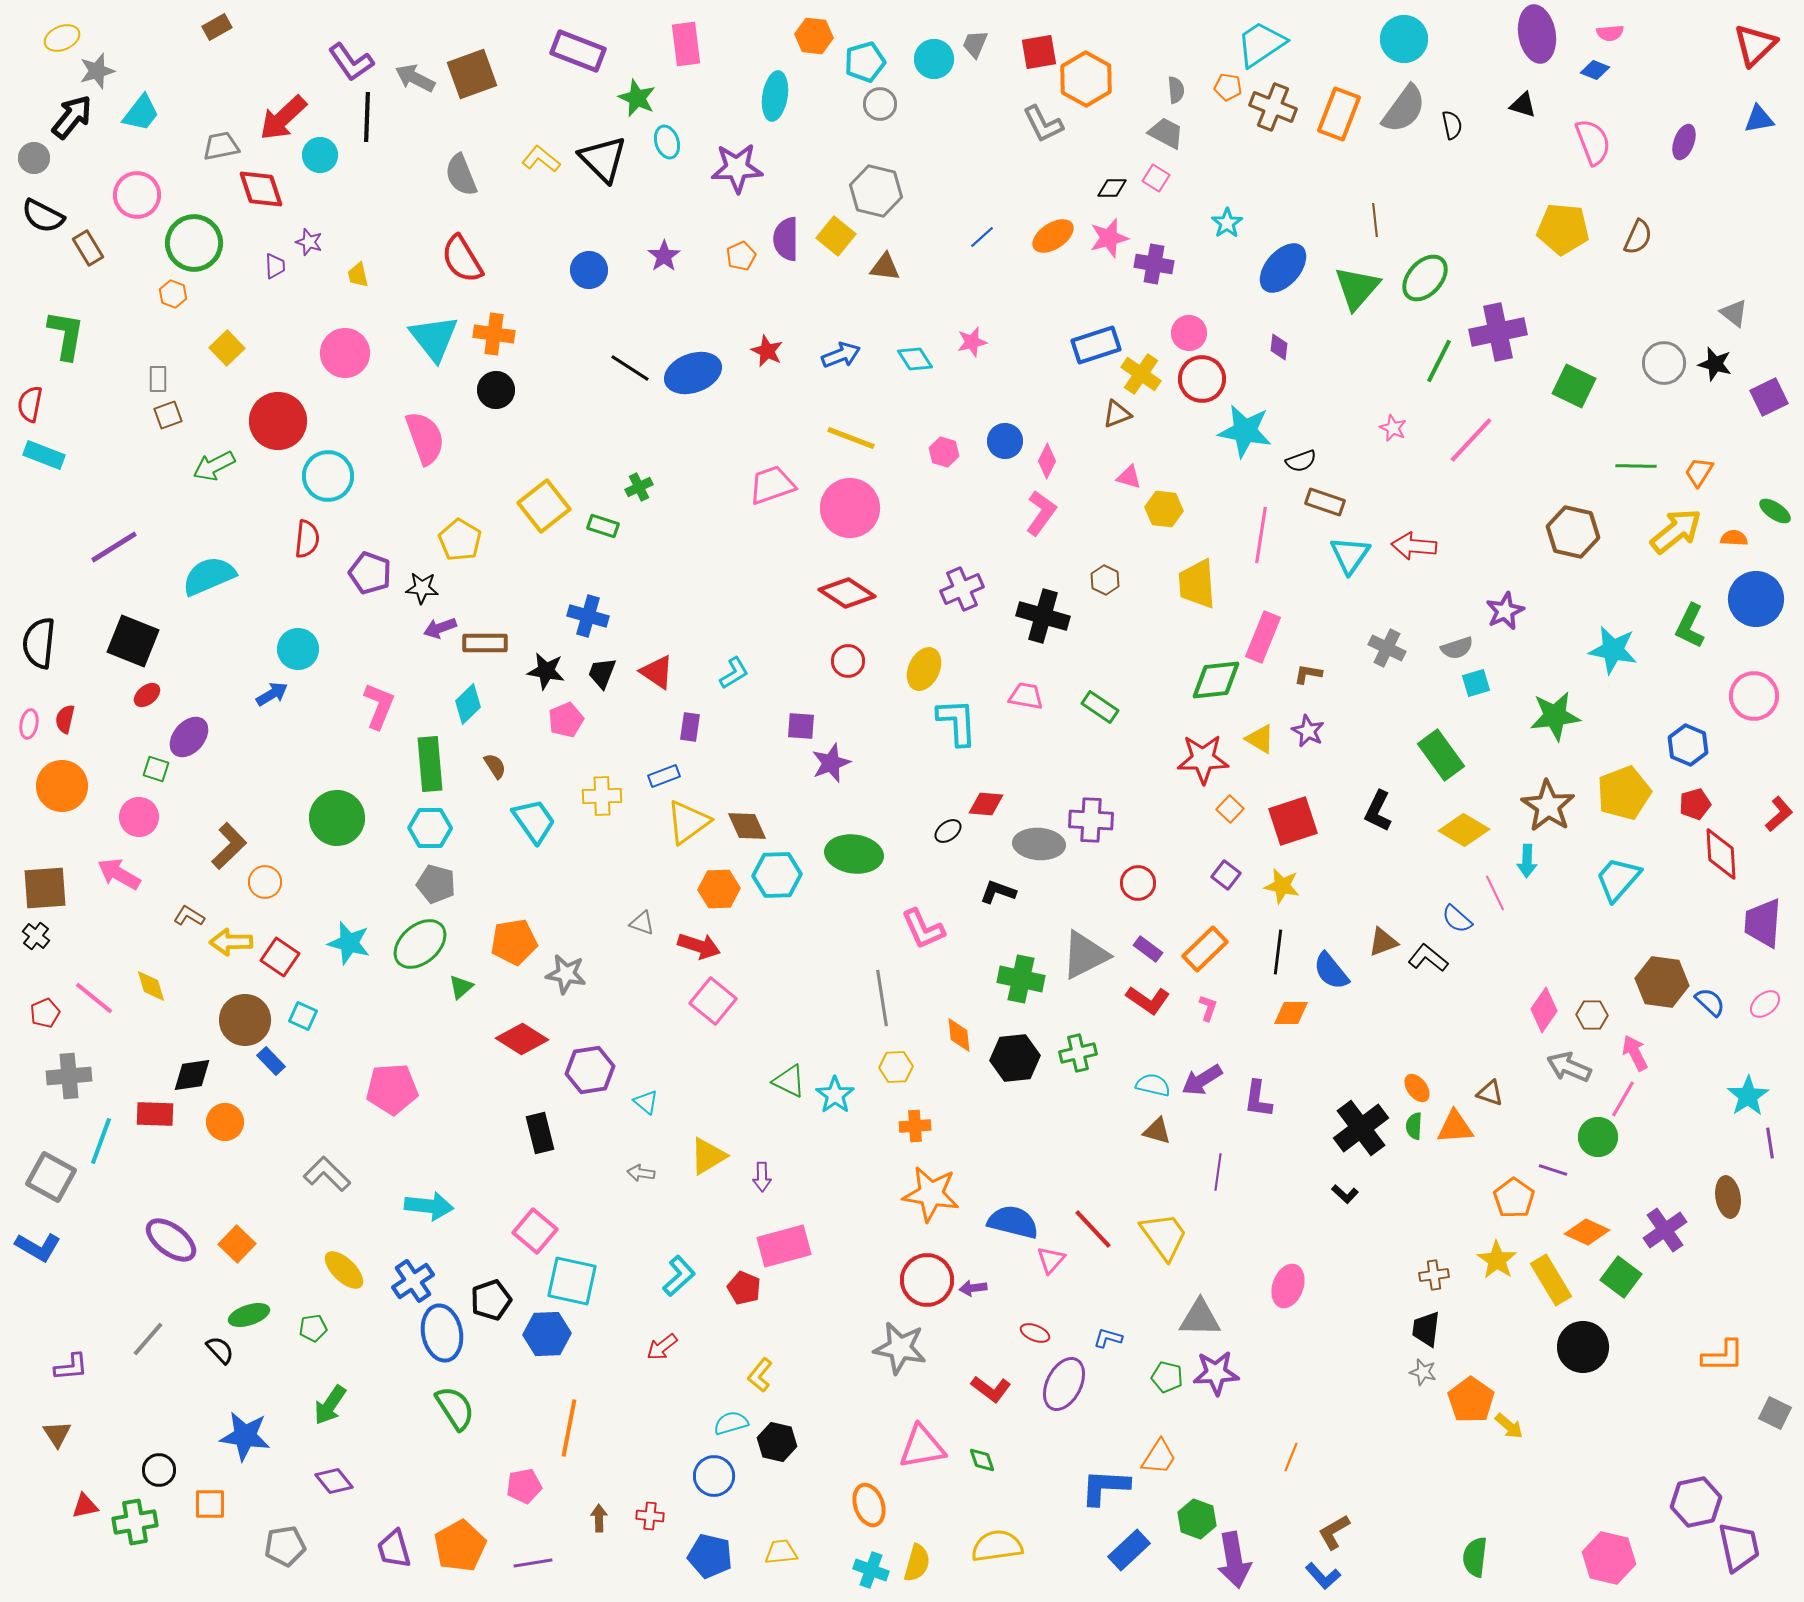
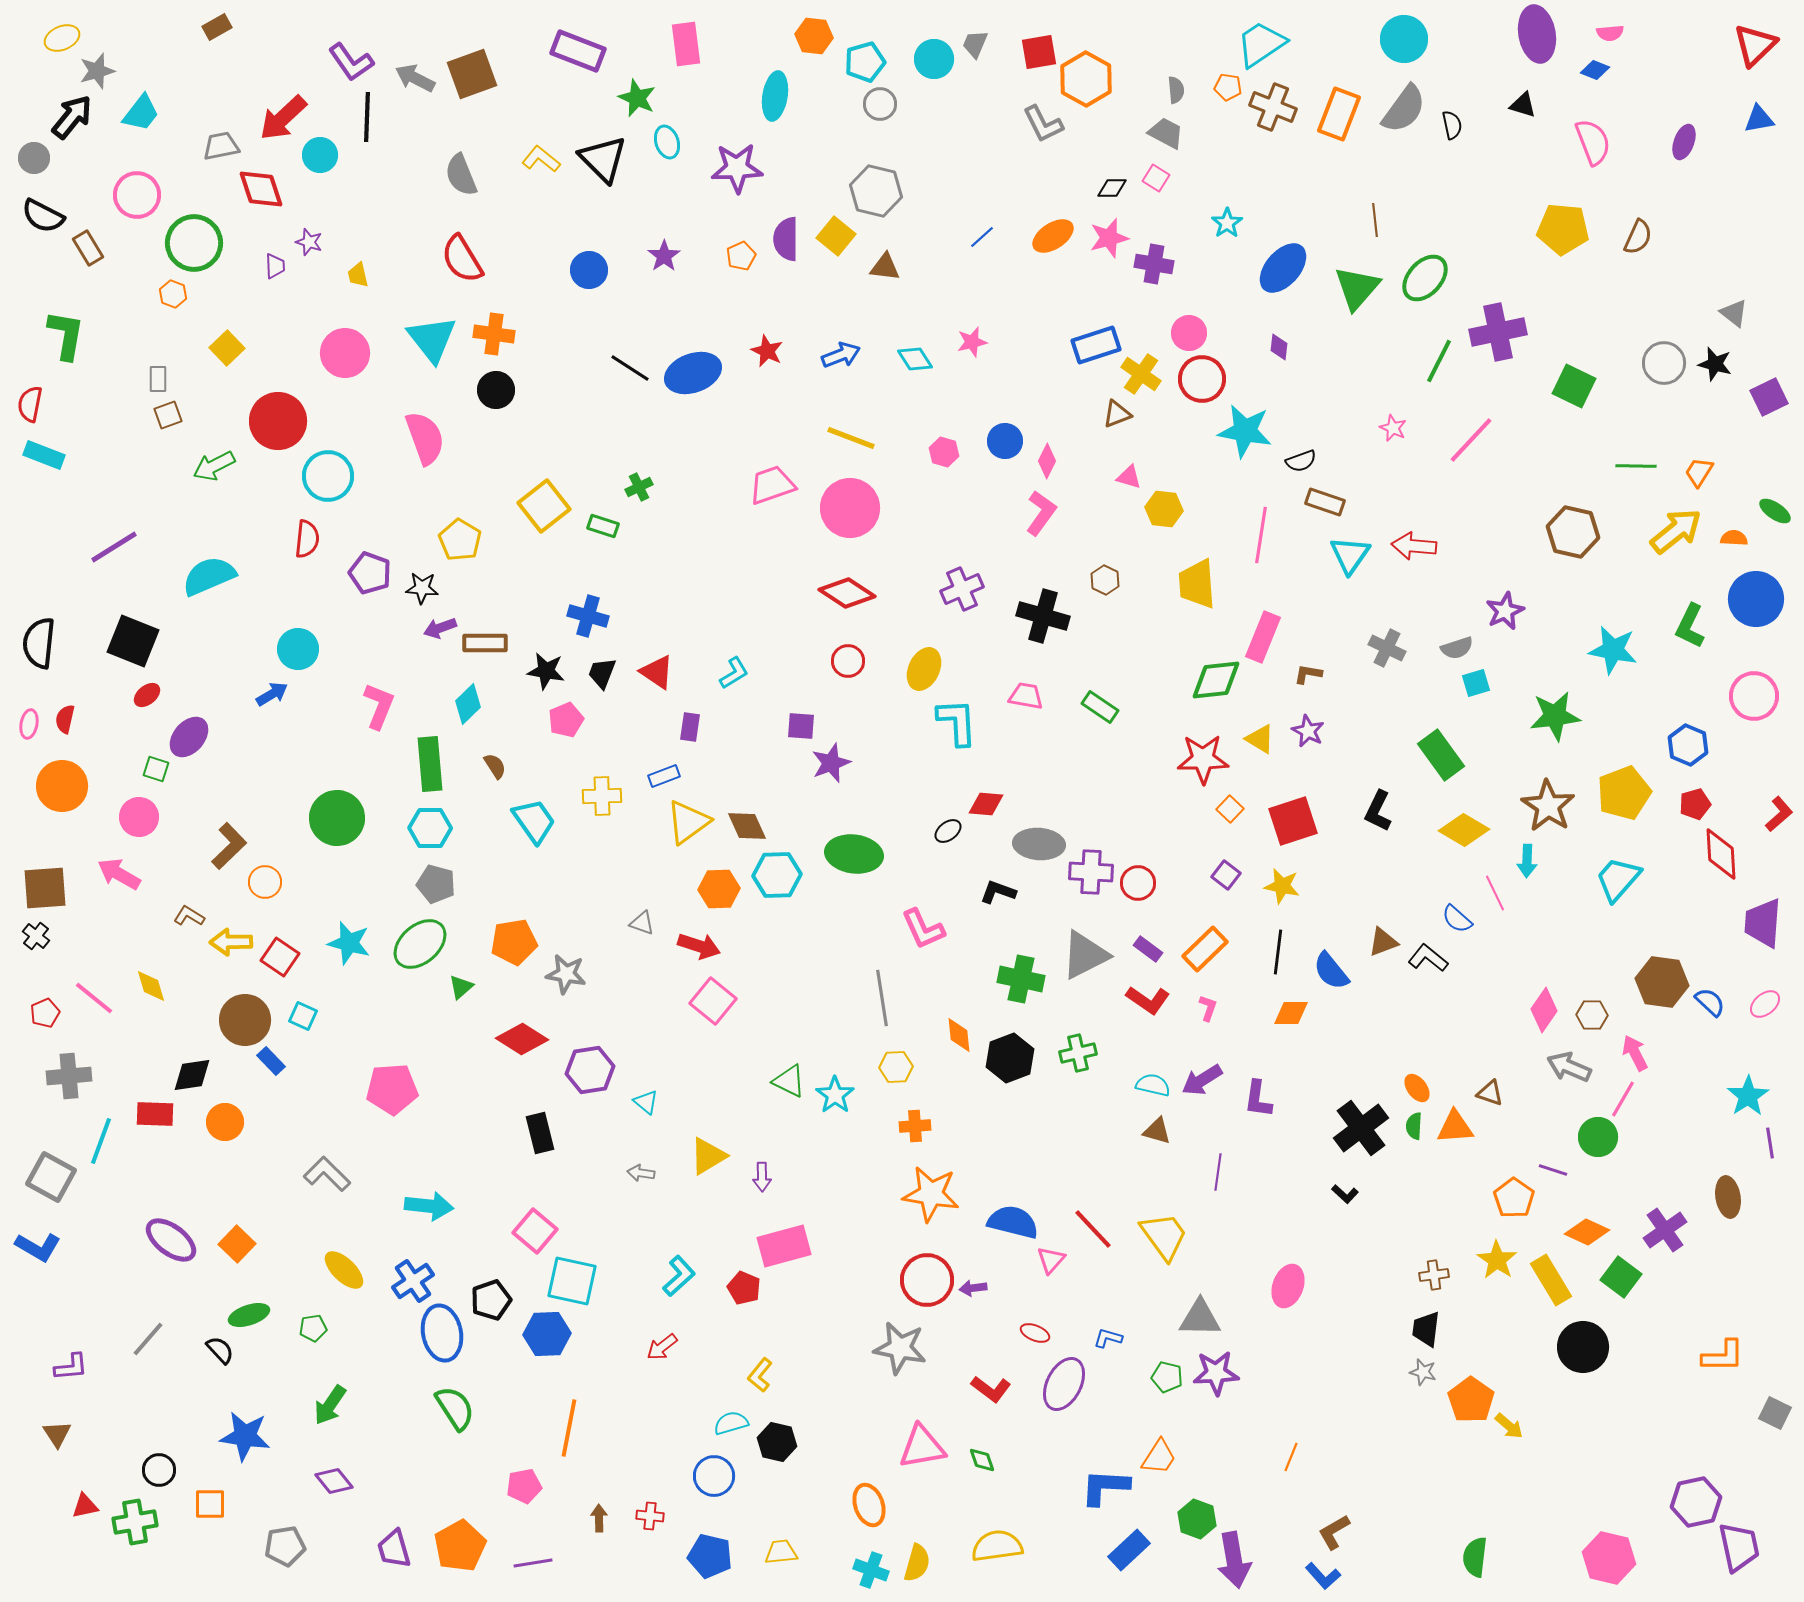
cyan triangle at (434, 338): moved 2 px left, 1 px down
purple cross at (1091, 820): moved 52 px down
black hexagon at (1015, 1058): moved 5 px left; rotated 15 degrees counterclockwise
